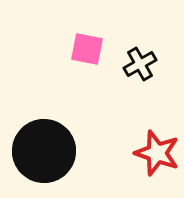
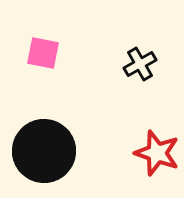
pink square: moved 44 px left, 4 px down
